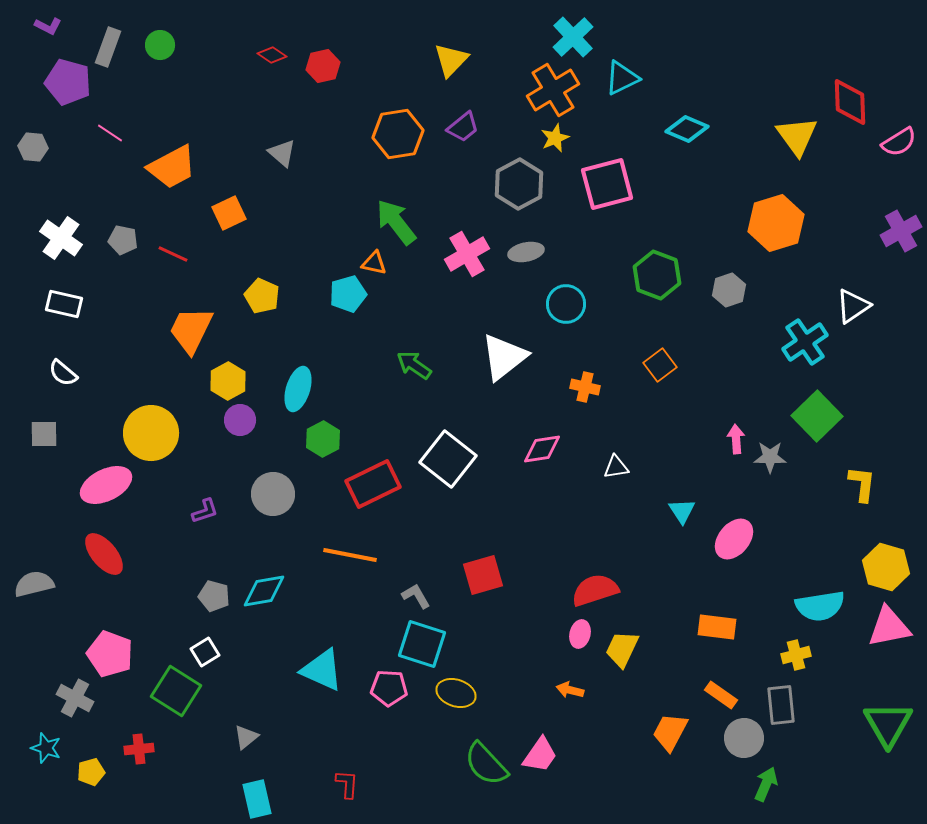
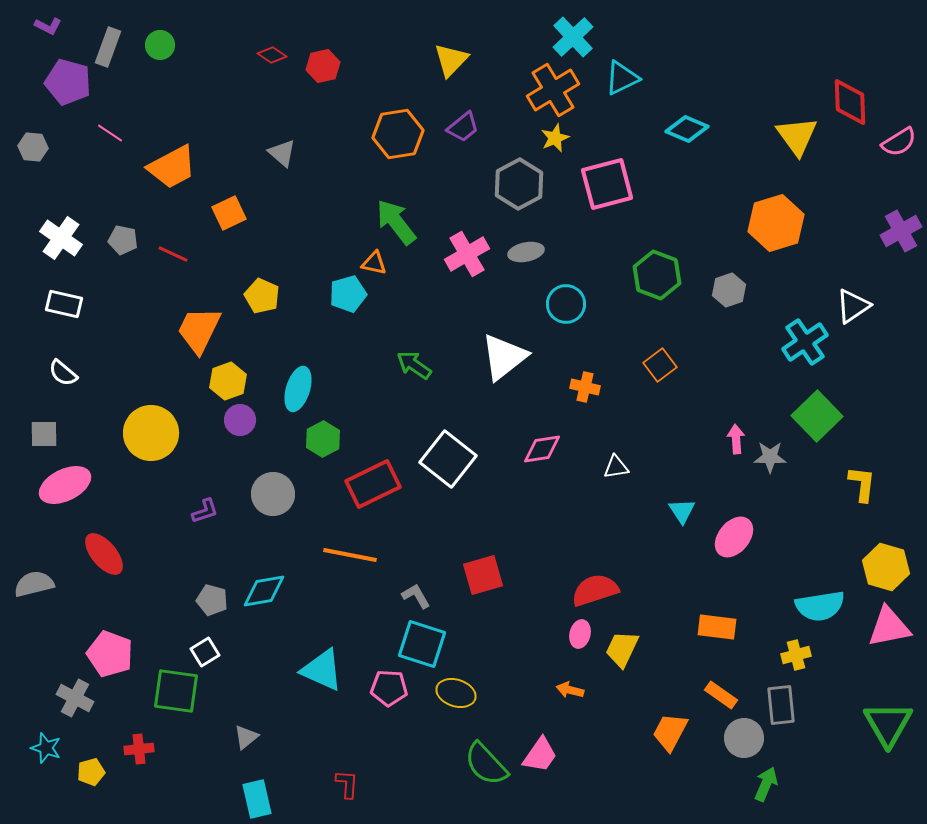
orange trapezoid at (191, 330): moved 8 px right
yellow hexagon at (228, 381): rotated 9 degrees clockwise
pink ellipse at (106, 485): moved 41 px left
pink ellipse at (734, 539): moved 2 px up
gray pentagon at (214, 596): moved 2 px left, 4 px down
green square at (176, 691): rotated 24 degrees counterclockwise
